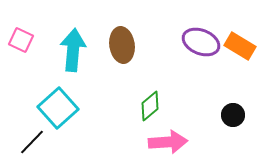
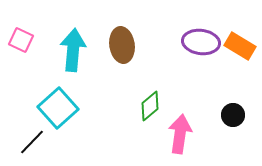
purple ellipse: rotated 15 degrees counterclockwise
pink arrow: moved 12 px right, 8 px up; rotated 78 degrees counterclockwise
